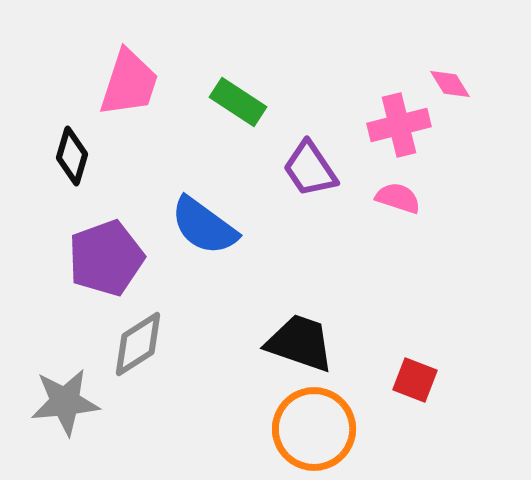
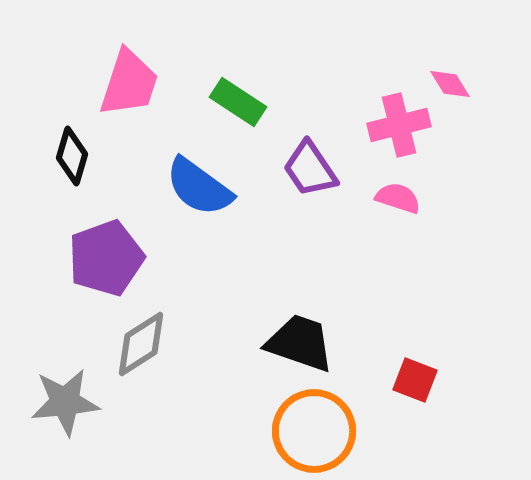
blue semicircle: moved 5 px left, 39 px up
gray diamond: moved 3 px right
orange circle: moved 2 px down
